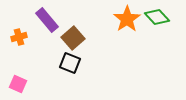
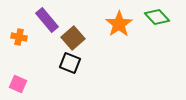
orange star: moved 8 px left, 5 px down
orange cross: rotated 28 degrees clockwise
